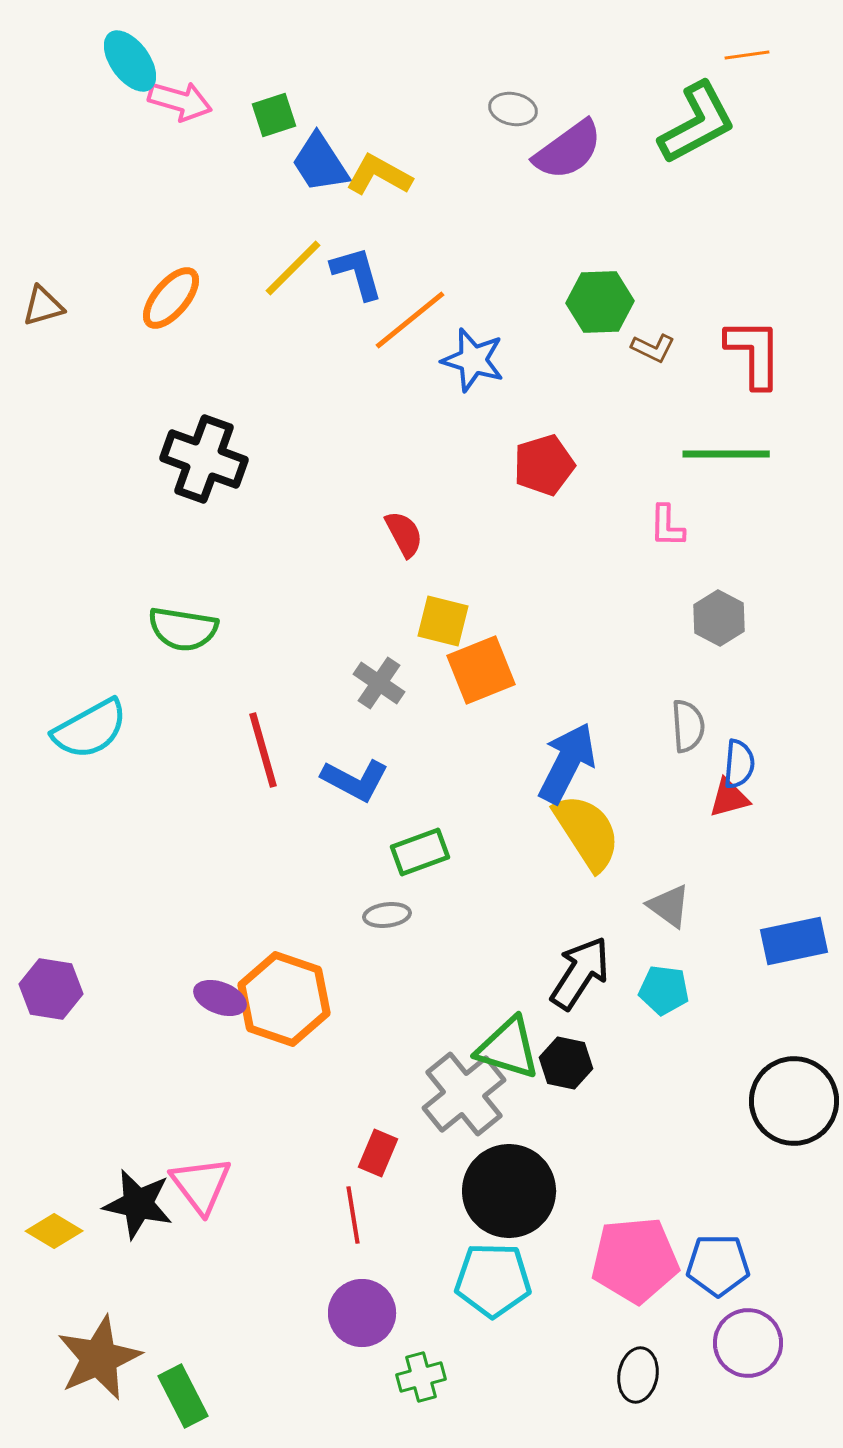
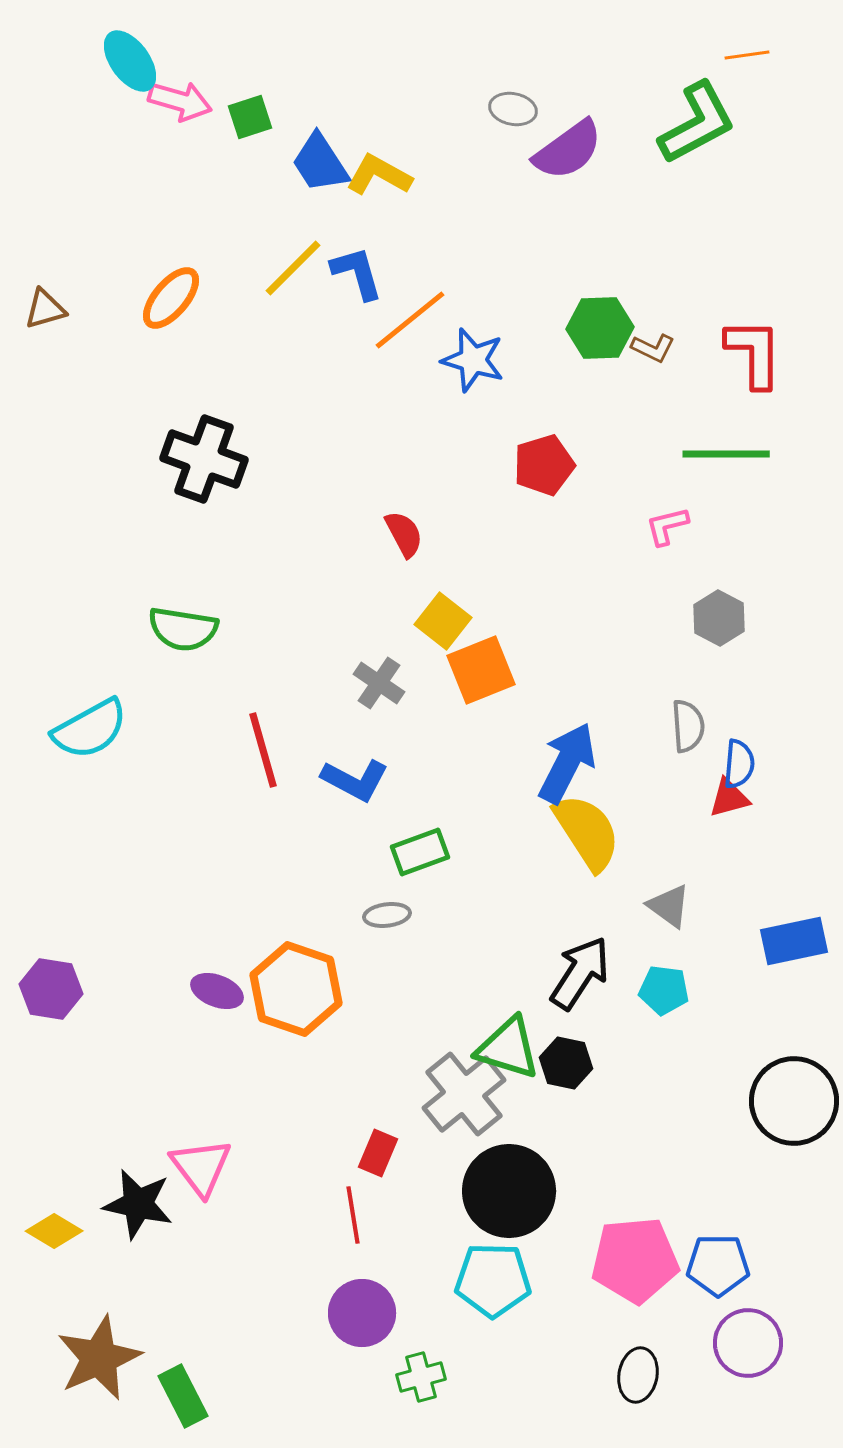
green square at (274, 115): moved 24 px left, 2 px down
green hexagon at (600, 302): moved 26 px down
brown triangle at (43, 306): moved 2 px right, 3 px down
pink L-shape at (667, 526): rotated 75 degrees clockwise
yellow square at (443, 621): rotated 24 degrees clockwise
purple ellipse at (220, 998): moved 3 px left, 7 px up
orange hexagon at (284, 999): moved 12 px right, 10 px up
pink triangle at (201, 1185): moved 18 px up
